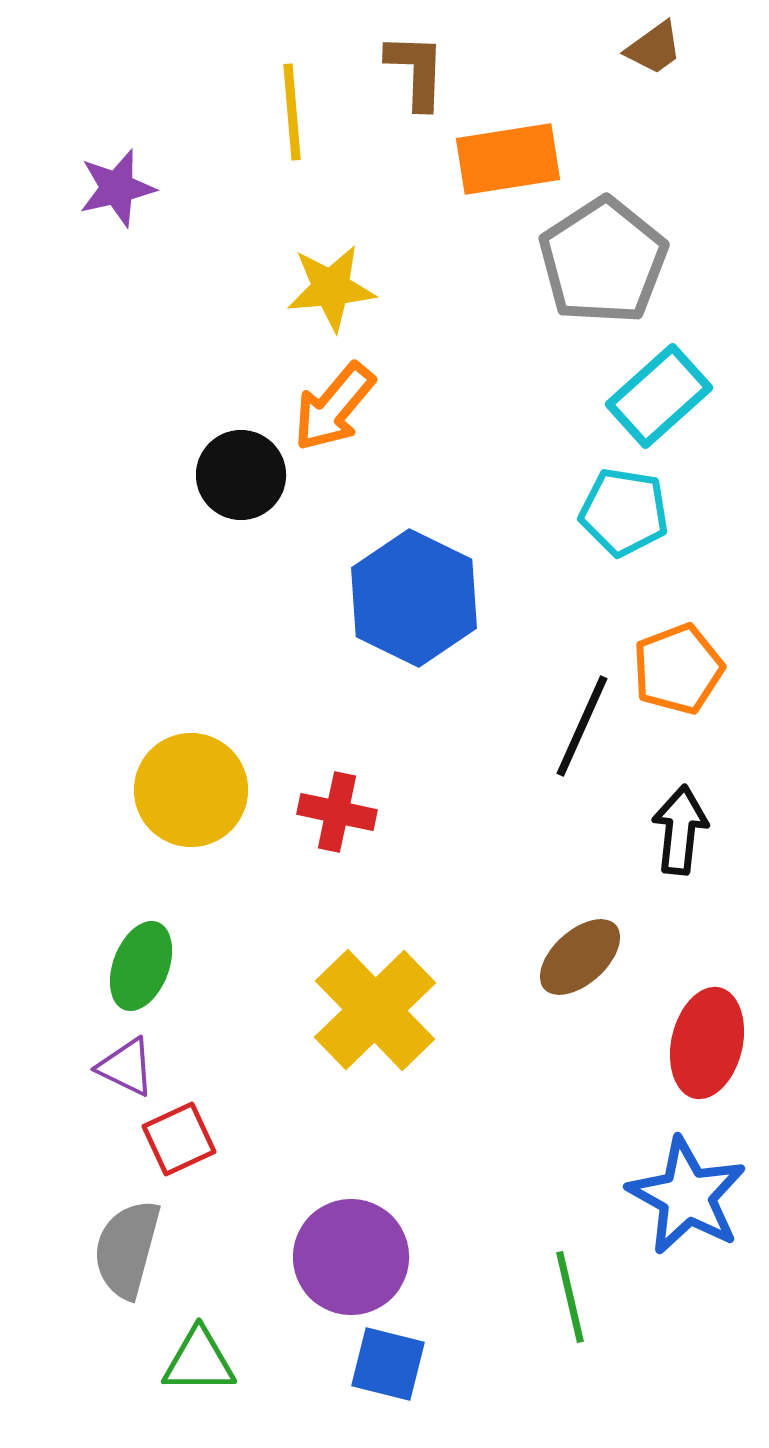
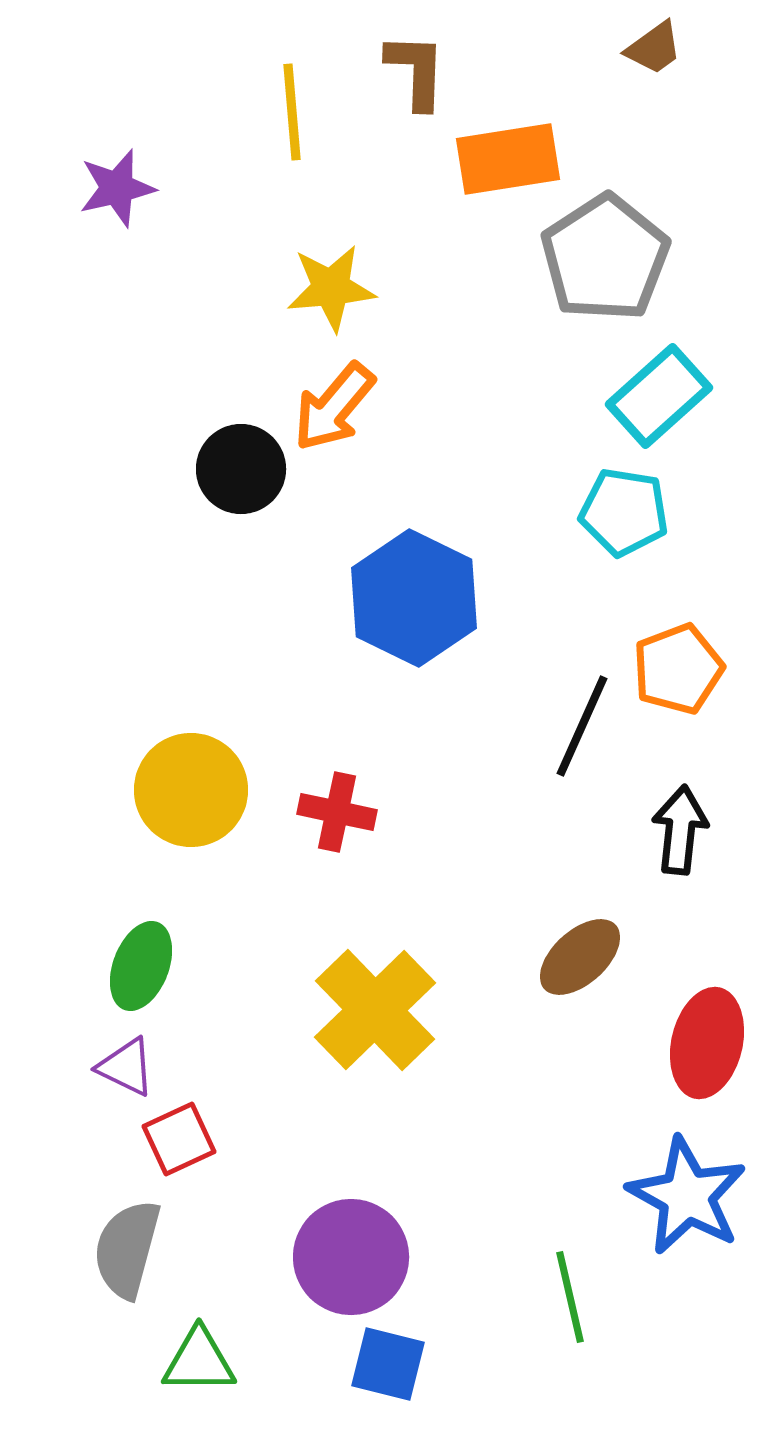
gray pentagon: moved 2 px right, 3 px up
black circle: moved 6 px up
